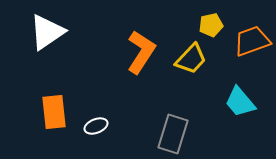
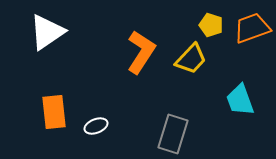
yellow pentagon: rotated 30 degrees clockwise
orange trapezoid: moved 13 px up
cyan trapezoid: moved 2 px up; rotated 20 degrees clockwise
